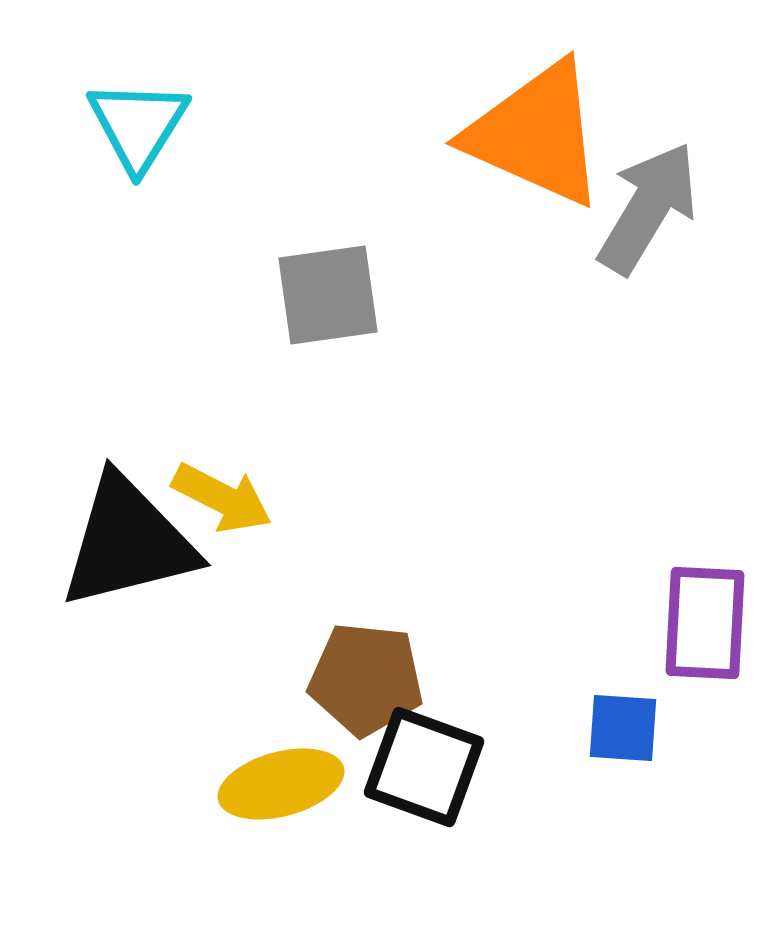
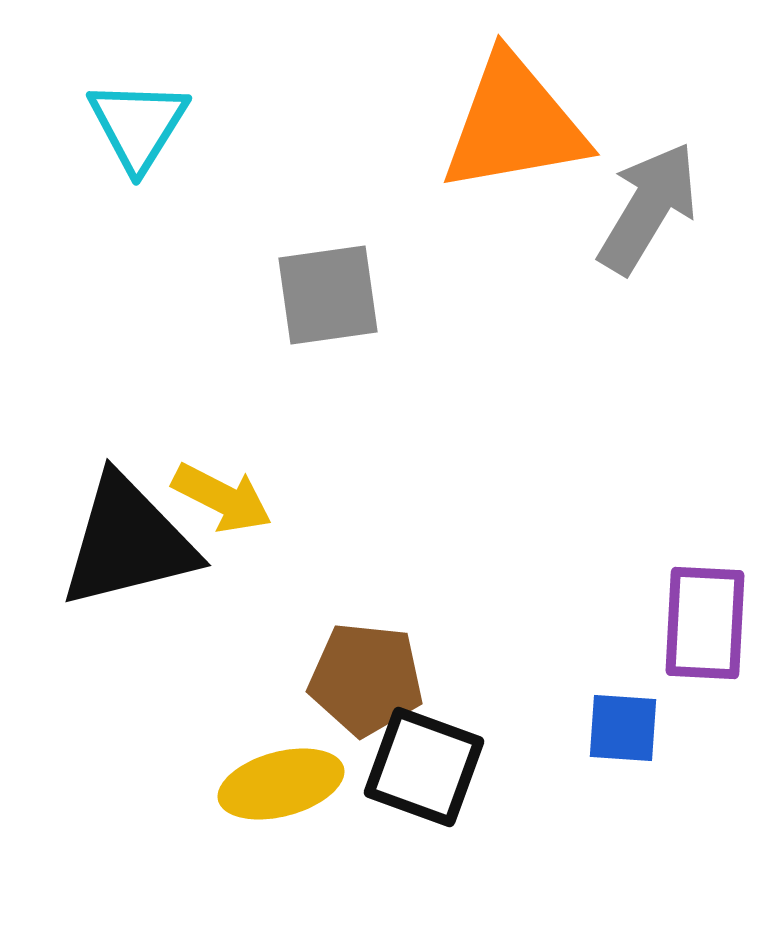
orange triangle: moved 22 px left, 10 px up; rotated 34 degrees counterclockwise
